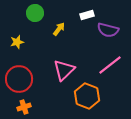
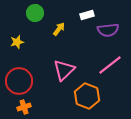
purple semicircle: rotated 20 degrees counterclockwise
red circle: moved 2 px down
